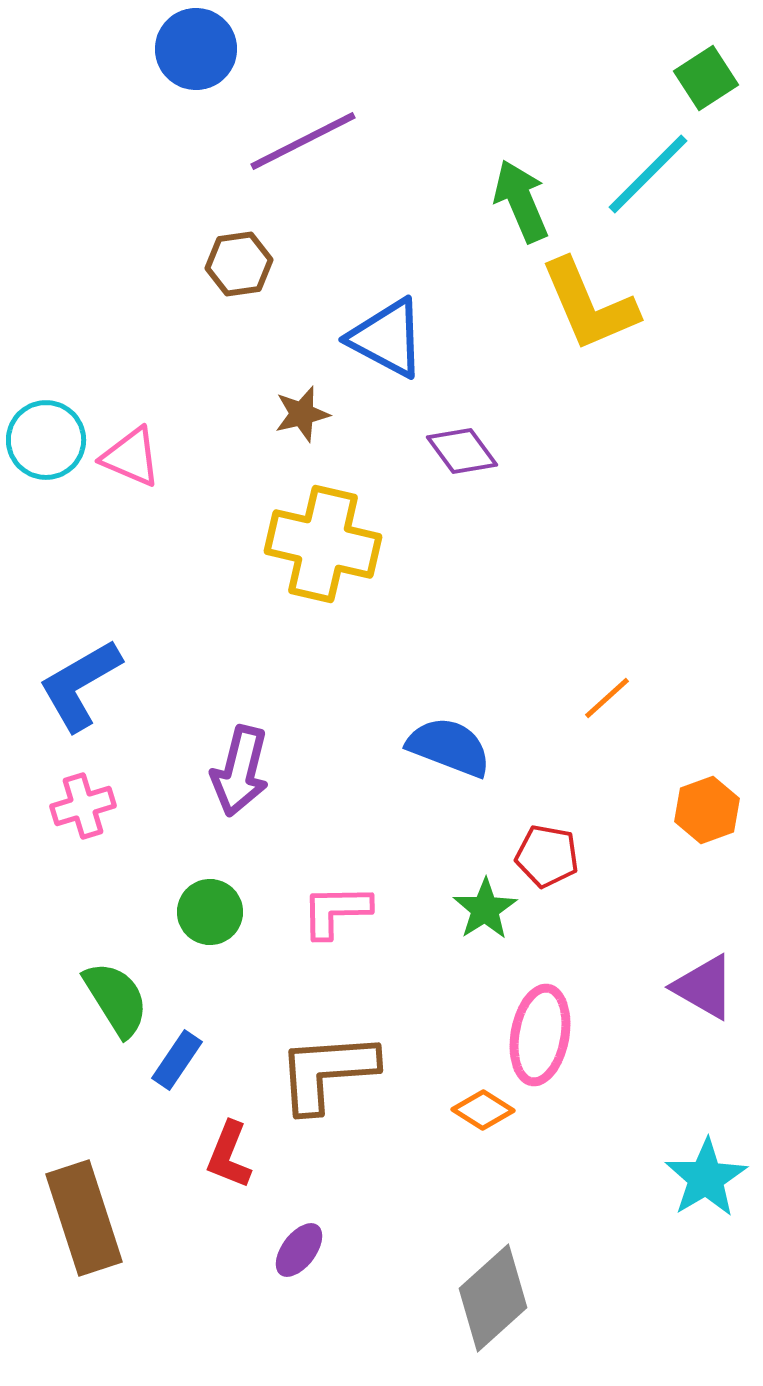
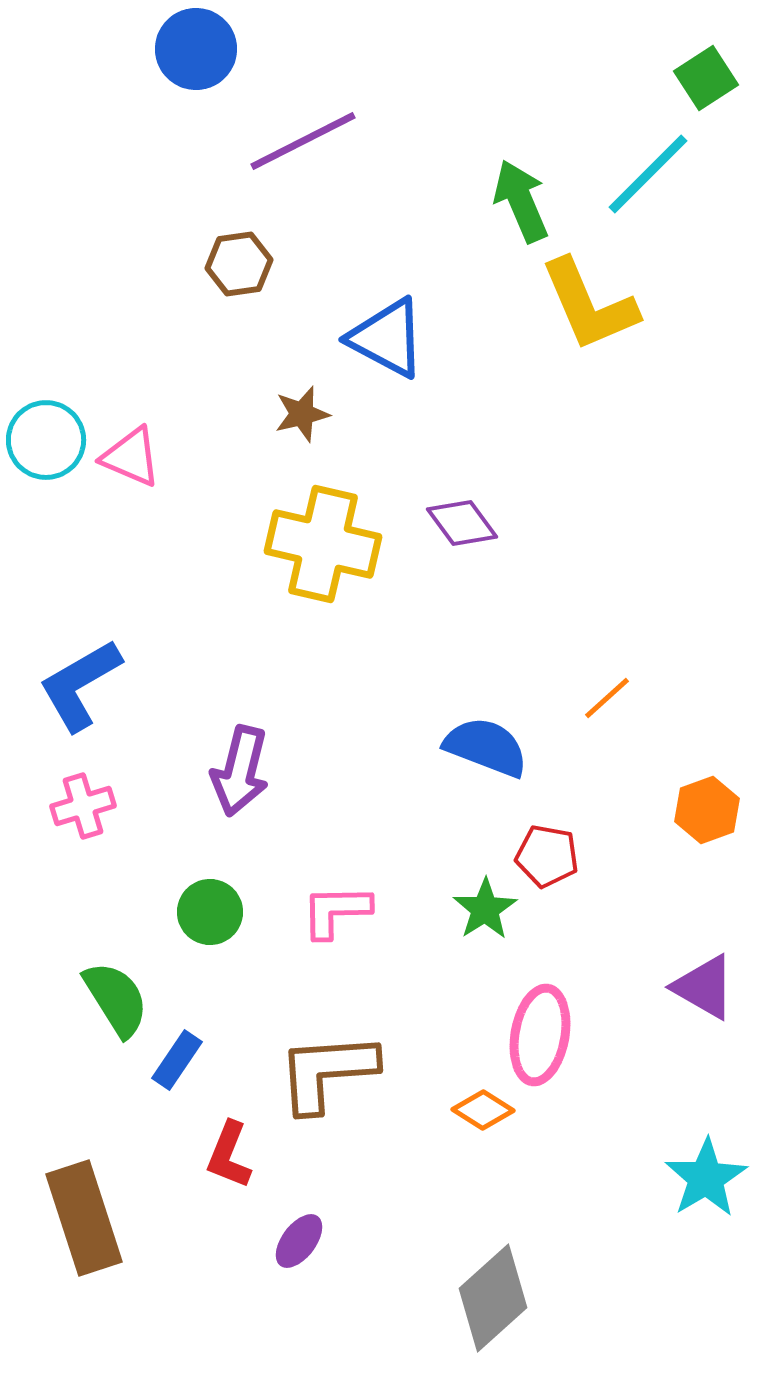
purple diamond: moved 72 px down
blue semicircle: moved 37 px right
purple ellipse: moved 9 px up
